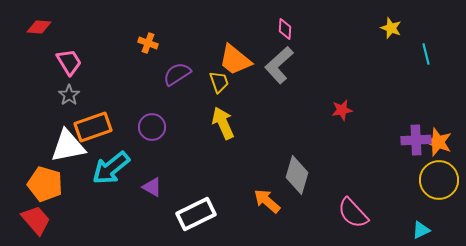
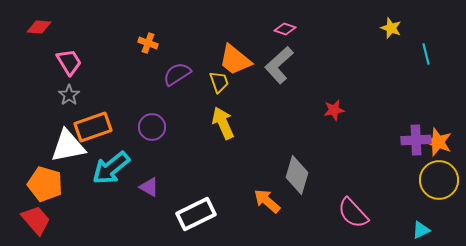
pink diamond: rotated 75 degrees counterclockwise
red star: moved 8 px left
purple triangle: moved 3 px left
